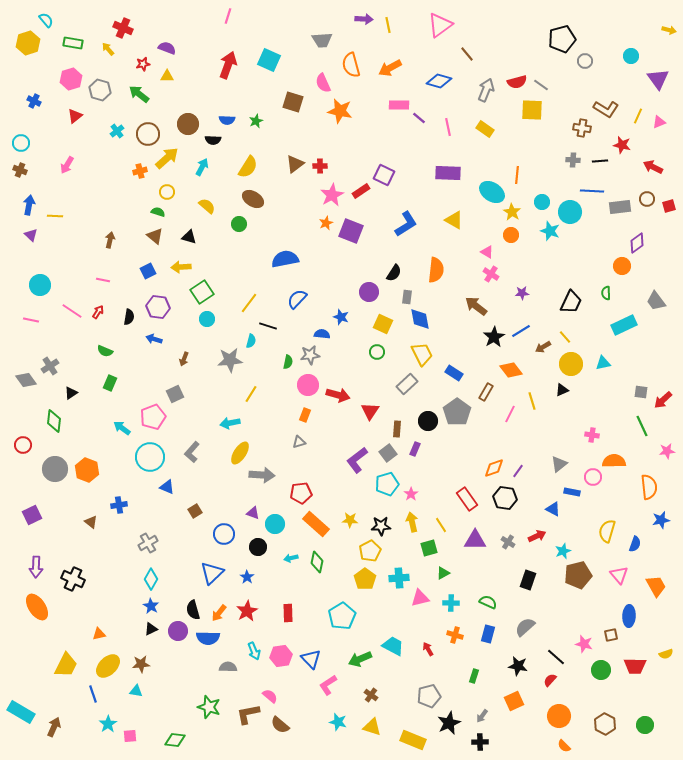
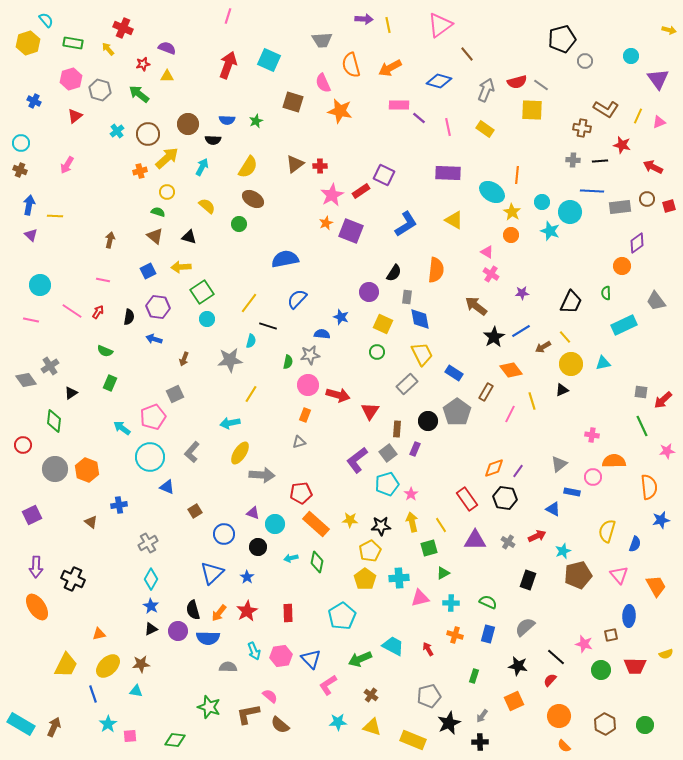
cyan rectangle at (21, 712): moved 12 px down
cyan star at (338, 722): rotated 18 degrees counterclockwise
